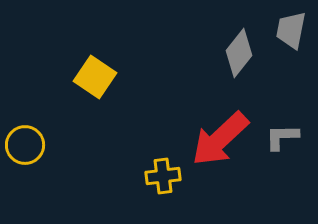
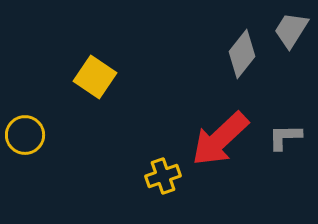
gray trapezoid: rotated 21 degrees clockwise
gray diamond: moved 3 px right, 1 px down
gray L-shape: moved 3 px right
yellow circle: moved 10 px up
yellow cross: rotated 12 degrees counterclockwise
